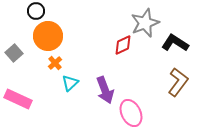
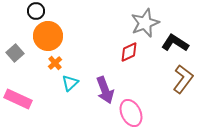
red diamond: moved 6 px right, 7 px down
gray square: moved 1 px right
brown L-shape: moved 5 px right, 3 px up
